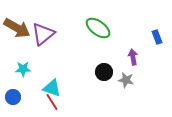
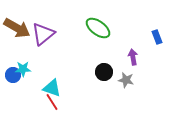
blue circle: moved 22 px up
